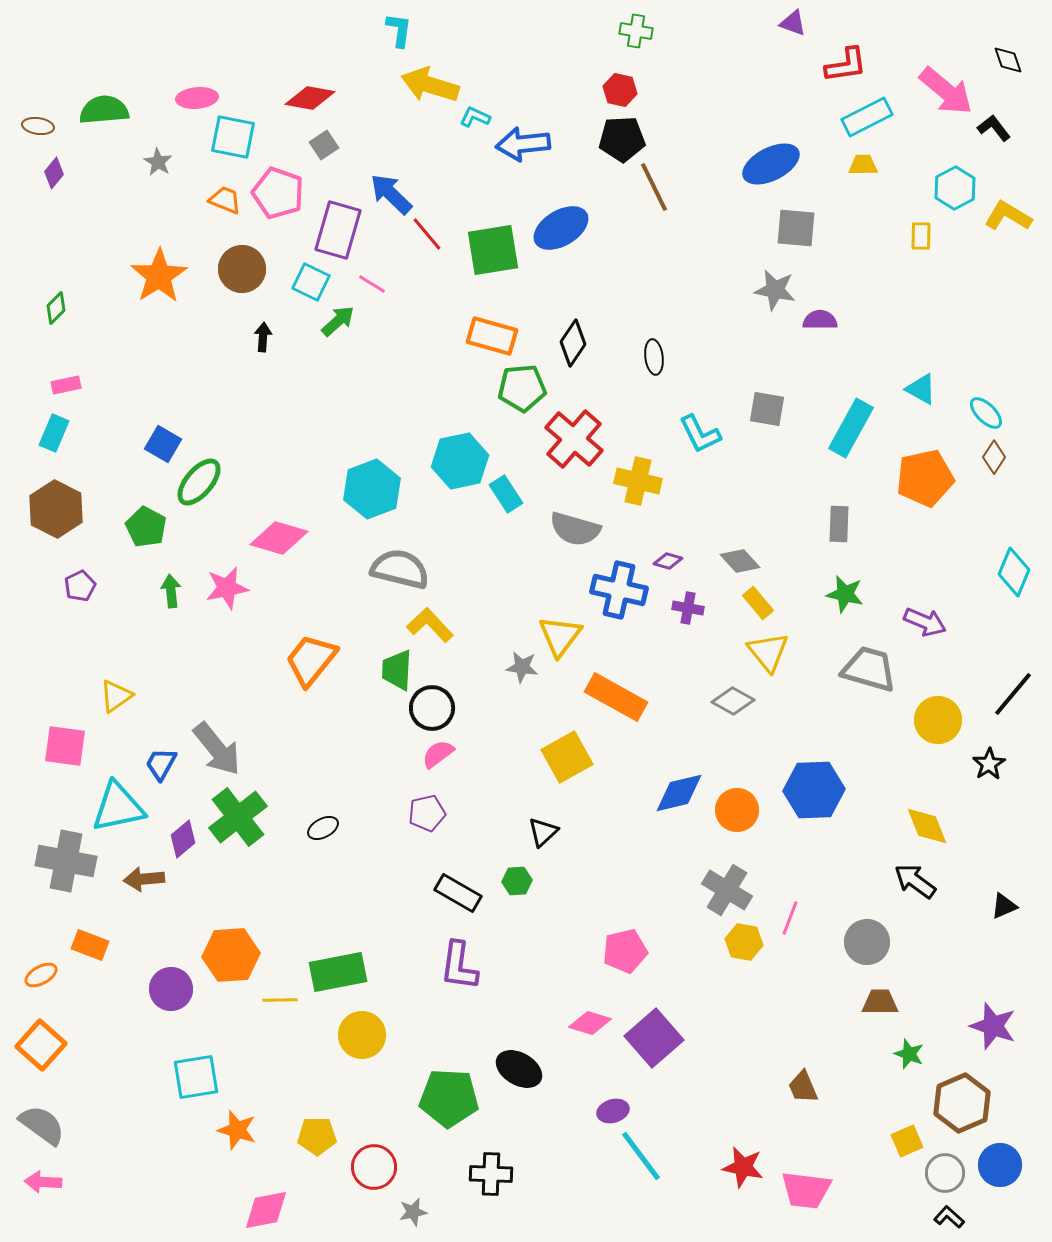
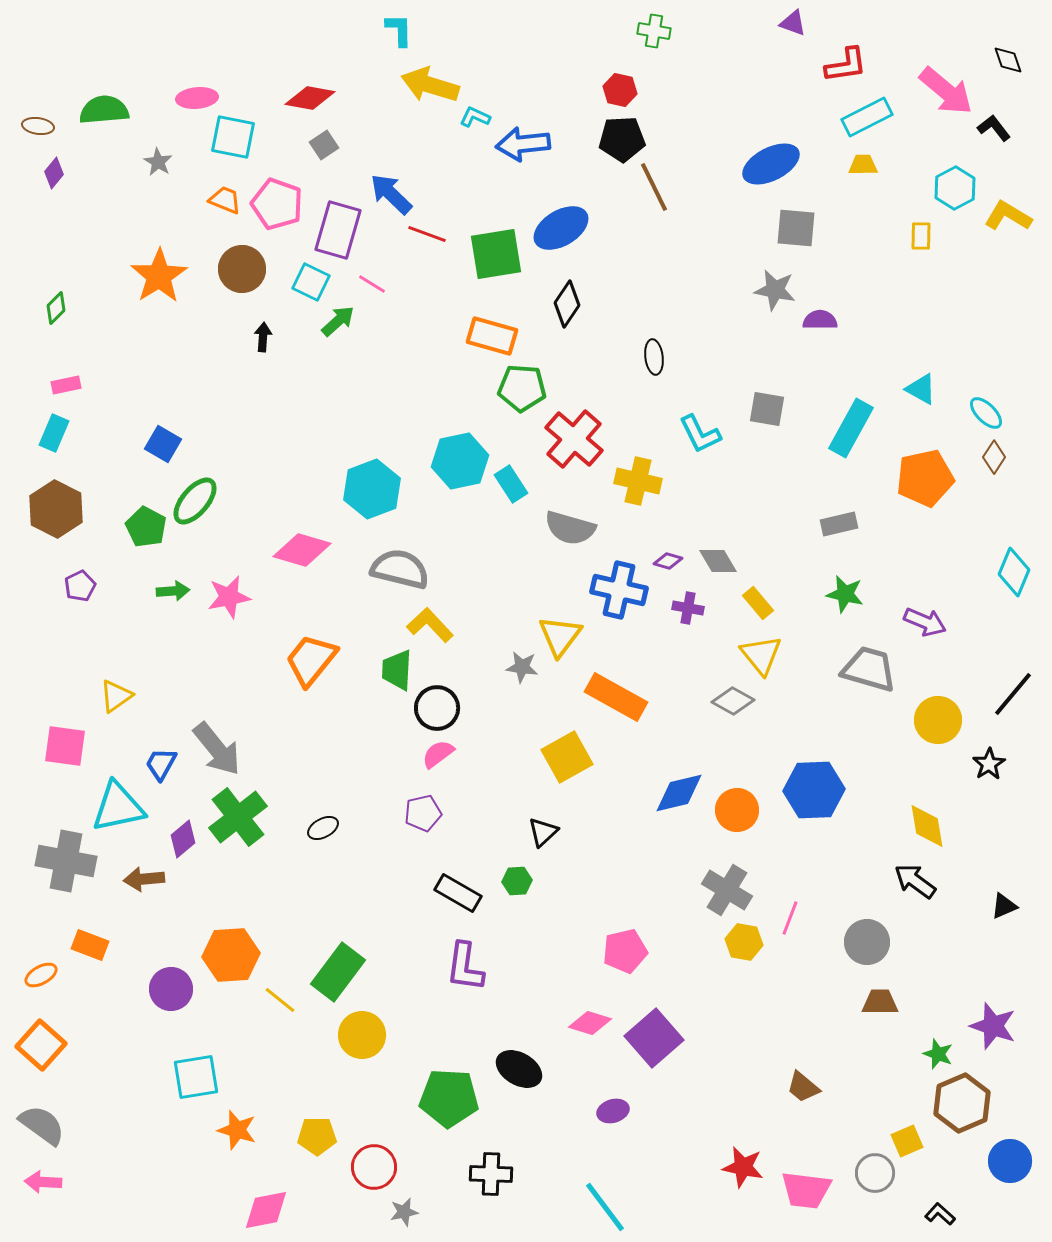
cyan L-shape at (399, 30): rotated 9 degrees counterclockwise
green cross at (636, 31): moved 18 px right
pink pentagon at (278, 193): moved 1 px left, 11 px down
red line at (427, 234): rotated 30 degrees counterclockwise
green square at (493, 250): moved 3 px right, 4 px down
black diamond at (573, 343): moved 6 px left, 39 px up
green pentagon at (522, 388): rotated 9 degrees clockwise
green ellipse at (199, 482): moved 4 px left, 19 px down
cyan rectangle at (506, 494): moved 5 px right, 10 px up
gray rectangle at (839, 524): rotated 75 degrees clockwise
gray semicircle at (575, 529): moved 5 px left, 1 px up
pink diamond at (279, 538): moved 23 px right, 12 px down
gray diamond at (740, 561): moved 22 px left; rotated 12 degrees clockwise
pink star at (227, 588): moved 2 px right, 9 px down
green arrow at (171, 591): moved 2 px right; rotated 92 degrees clockwise
yellow triangle at (768, 652): moved 7 px left, 3 px down
black circle at (432, 708): moved 5 px right
purple pentagon at (427, 813): moved 4 px left
yellow diamond at (927, 826): rotated 12 degrees clockwise
purple L-shape at (459, 966): moved 6 px right, 1 px down
green rectangle at (338, 972): rotated 42 degrees counterclockwise
yellow line at (280, 1000): rotated 40 degrees clockwise
green star at (909, 1054): moved 29 px right
brown trapezoid at (803, 1087): rotated 27 degrees counterclockwise
cyan line at (641, 1156): moved 36 px left, 51 px down
blue circle at (1000, 1165): moved 10 px right, 4 px up
gray circle at (945, 1173): moved 70 px left
gray star at (413, 1212): moved 9 px left
black L-shape at (949, 1217): moved 9 px left, 3 px up
